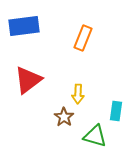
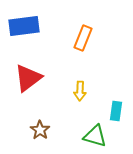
red triangle: moved 2 px up
yellow arrow: moved 2 px right, 3 px up
brown star: moved 24 px left, 13 px down
